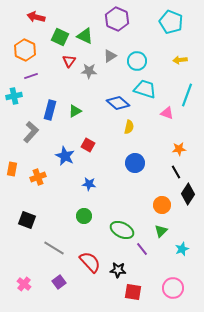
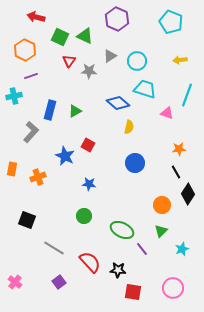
pink cross at (24, 284): moved 9 px left, 2 px up
